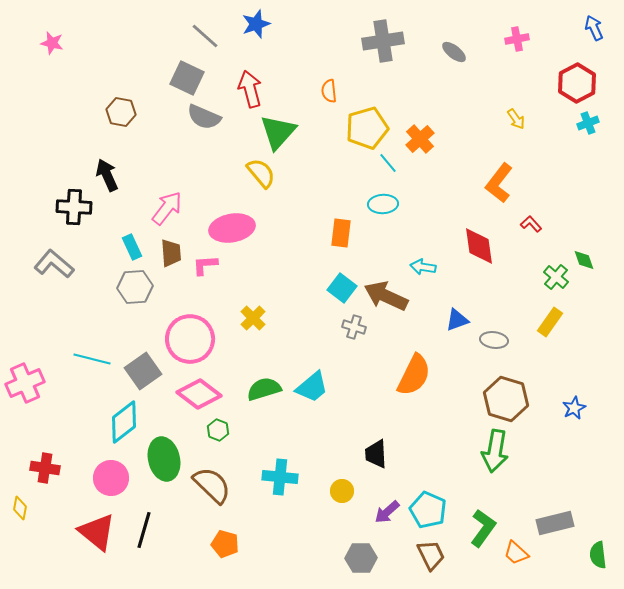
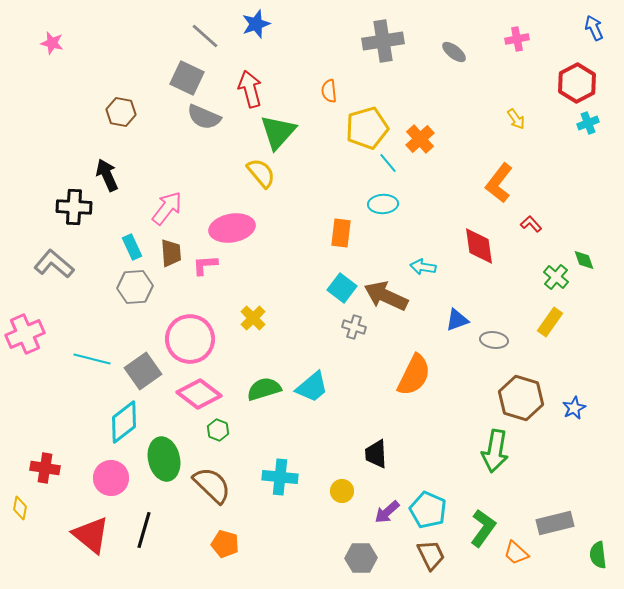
pink cross at (25, 383): moved 49 px up
brown hexagon at (506, 399): moved 15 px right, 1 px up
red triangle at (97, 532): moved 6 px left, 3 px down
